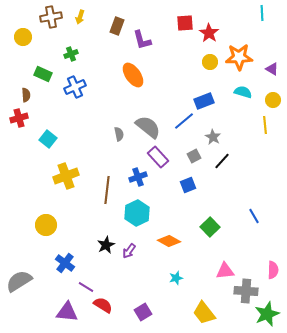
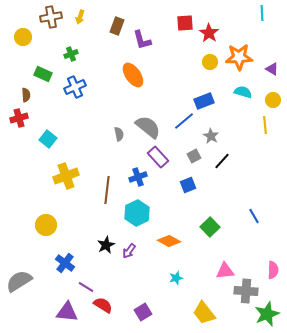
gray star at (213, 137): moved 2 px left, 1 px up
